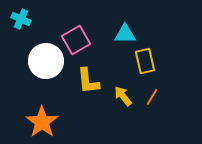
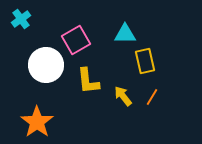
cyan cross: rotated 30 degrees clockwise
white circle: moved 4 px down
orange star: moved 5 px left
